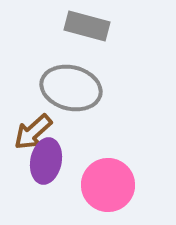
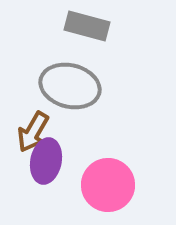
gray ellipse: moved 1 px left, 2 px up
brown arrow: rotated 18 degrees counterclockwise
